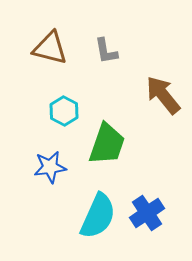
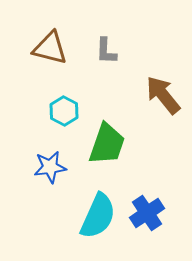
gray L-shape: rotated 12 degrees clockwise
